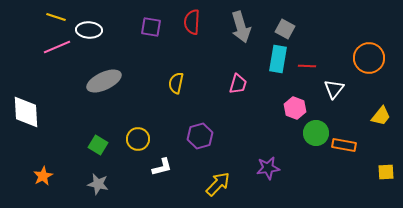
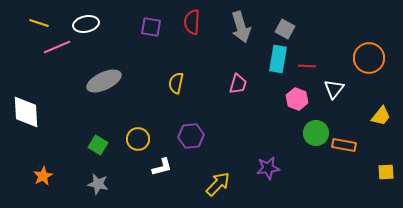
yellow line: moved 17 px left, 6 px down
white ellipse: moved 3 px left, 6 px up; rotated 15 degrees counterclockwise
pink hexagon: moved 2 px right, 9 px up
purple hexagon: moved 9 px left; rotated 10 degrees clockwise
